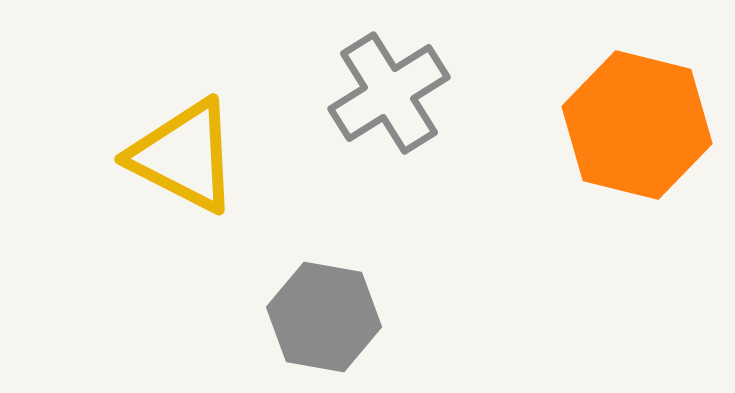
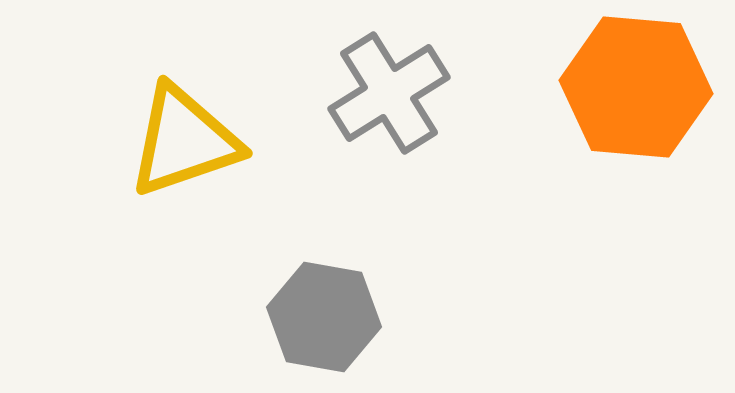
orange hexagon: moved 1 px left, 38 px up; rotated 9 degrees counterclockwise
yellow triangle: moved 15 px up; rotated 46 degrees counterclockwise
